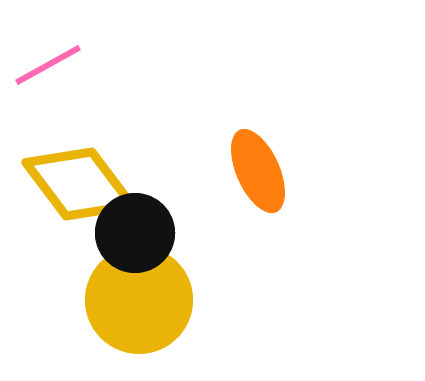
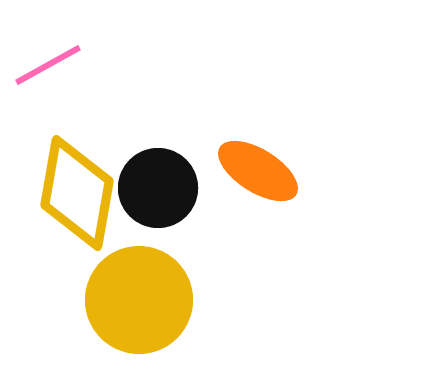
orange ellipse: rotated 34 degrees counterclockwise
yellow diamond: moved 2 px left, 9 px down; rotated 47 degrees clockwise
black circle: moved 23 px right, 45 px up
